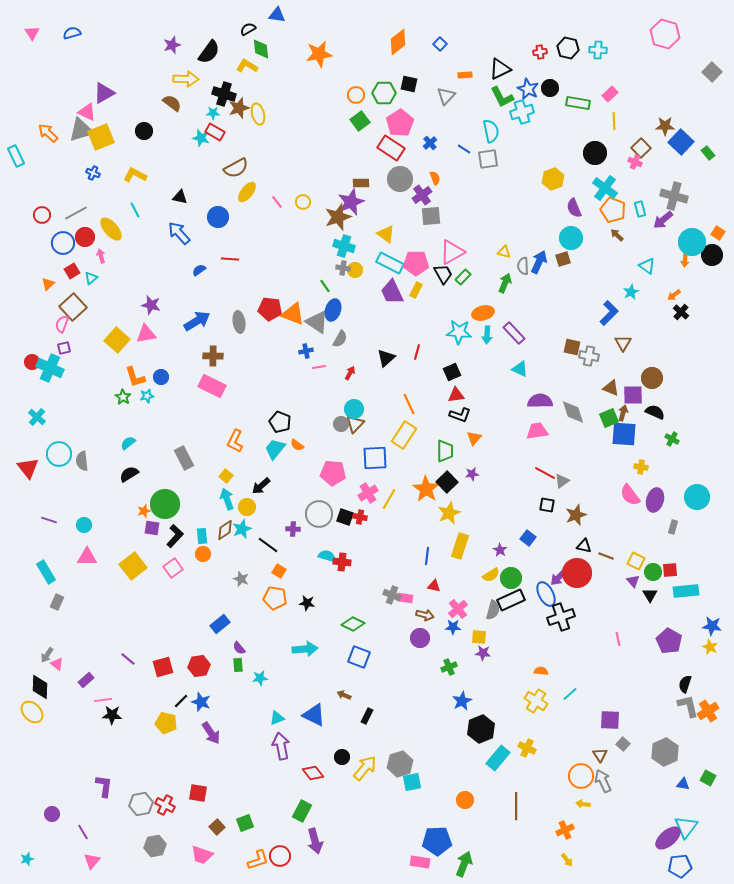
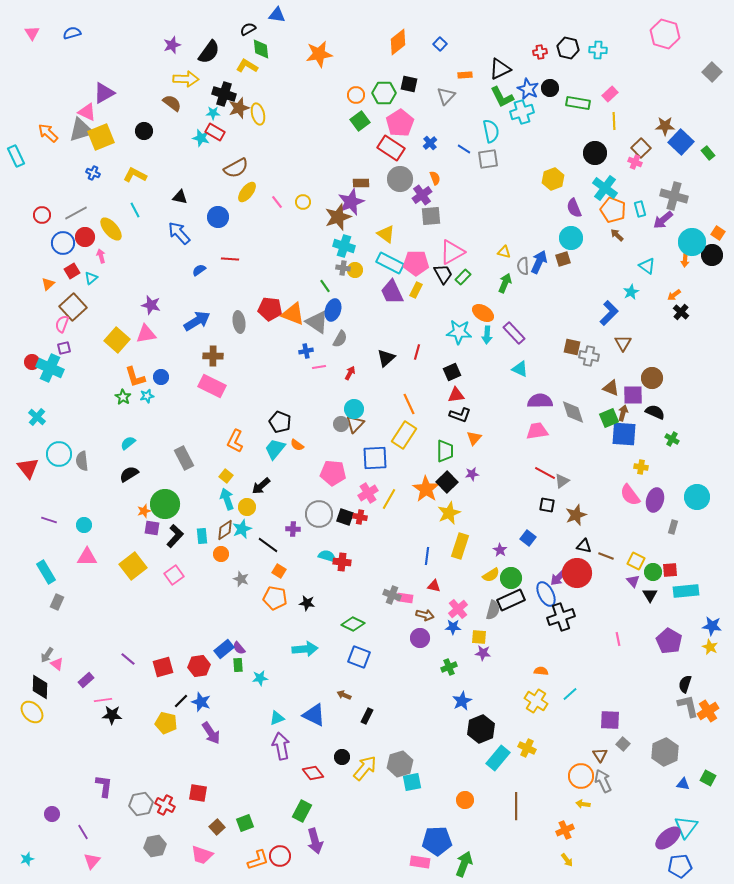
orange ellipse at (483, 313): rotated 45 degrees clockwise
orange circle at (203, 554): moved 18 px right
pink square at (173, 568): moved 1 px right, 7 px down
blue rectangle at (220, 624): moved 4 px right, 25 px down
